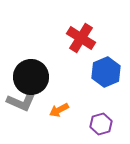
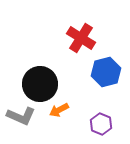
blue hexagon: rotated 8 degrees clockwise
black circle: moved 9 px right, 7 px down
gray L-shape: moved 14 px down
purple hexagon: rotated 20 degrees counterclockwise
